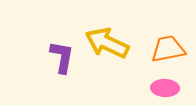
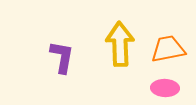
yellow arrow: moved 13 px right, 1 px down; rotated 63 degrees clockwise
